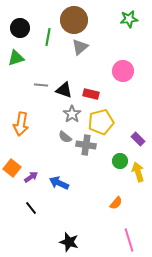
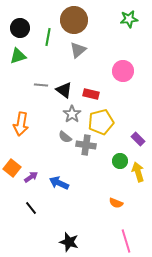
gray triangle: moved 2 px left, 3 px down
green triangle: moved 2 px right, 2 px up
black triangle: rotated 18 degrees clockwise
orange semicircle: rotated 72 degrees clockwise
pink line: moved 3 px left, 1 px down
